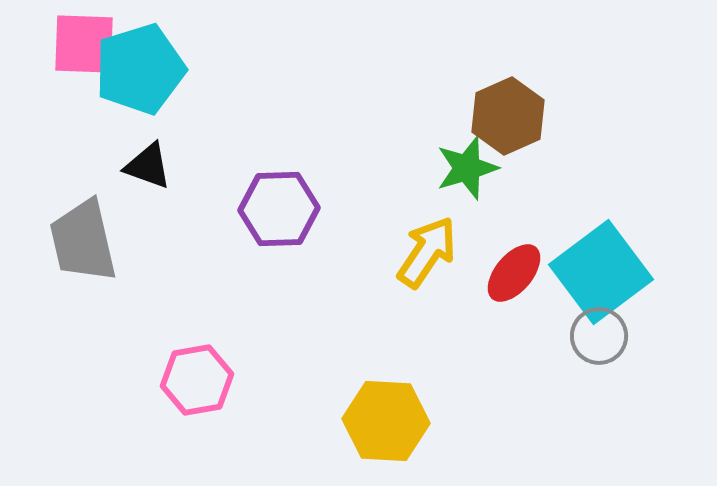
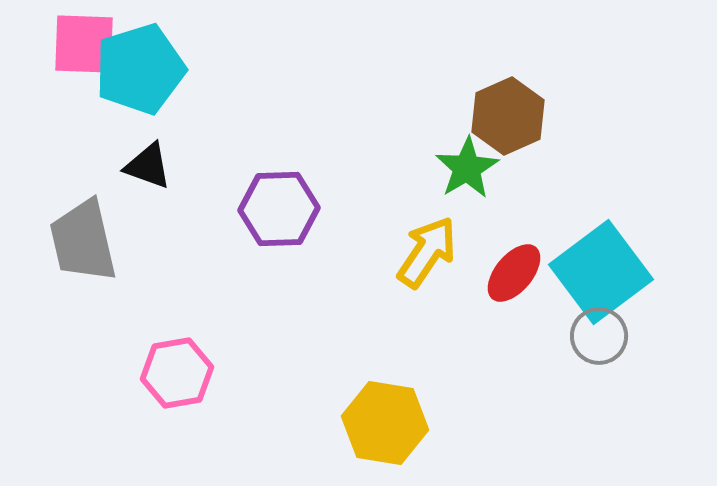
green star: rotated 14 degrees counterclockwise
pink hexagon: moved 20 px left, 7 px up
yellow hexagon: moved 1 px left, 2 px down; rotated 6 degrees clockwise
